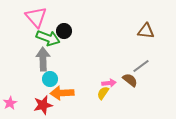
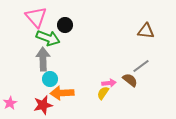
black circle: moved 1 px right, 6 px up
